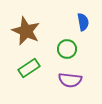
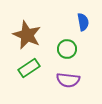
brown star: moved 1 px right, 4 px down
purple semicircle: moved 2 px left
